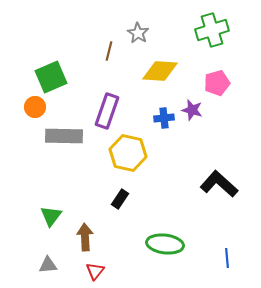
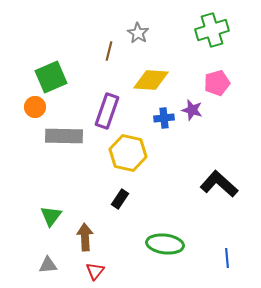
yellow diamond: moved 9 px left, 9 px down
